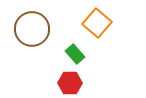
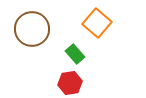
red hexagon: rotated 10 degrees counterclockwise
